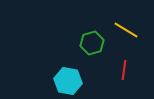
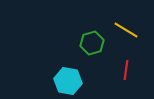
red line: moved 2 px right
